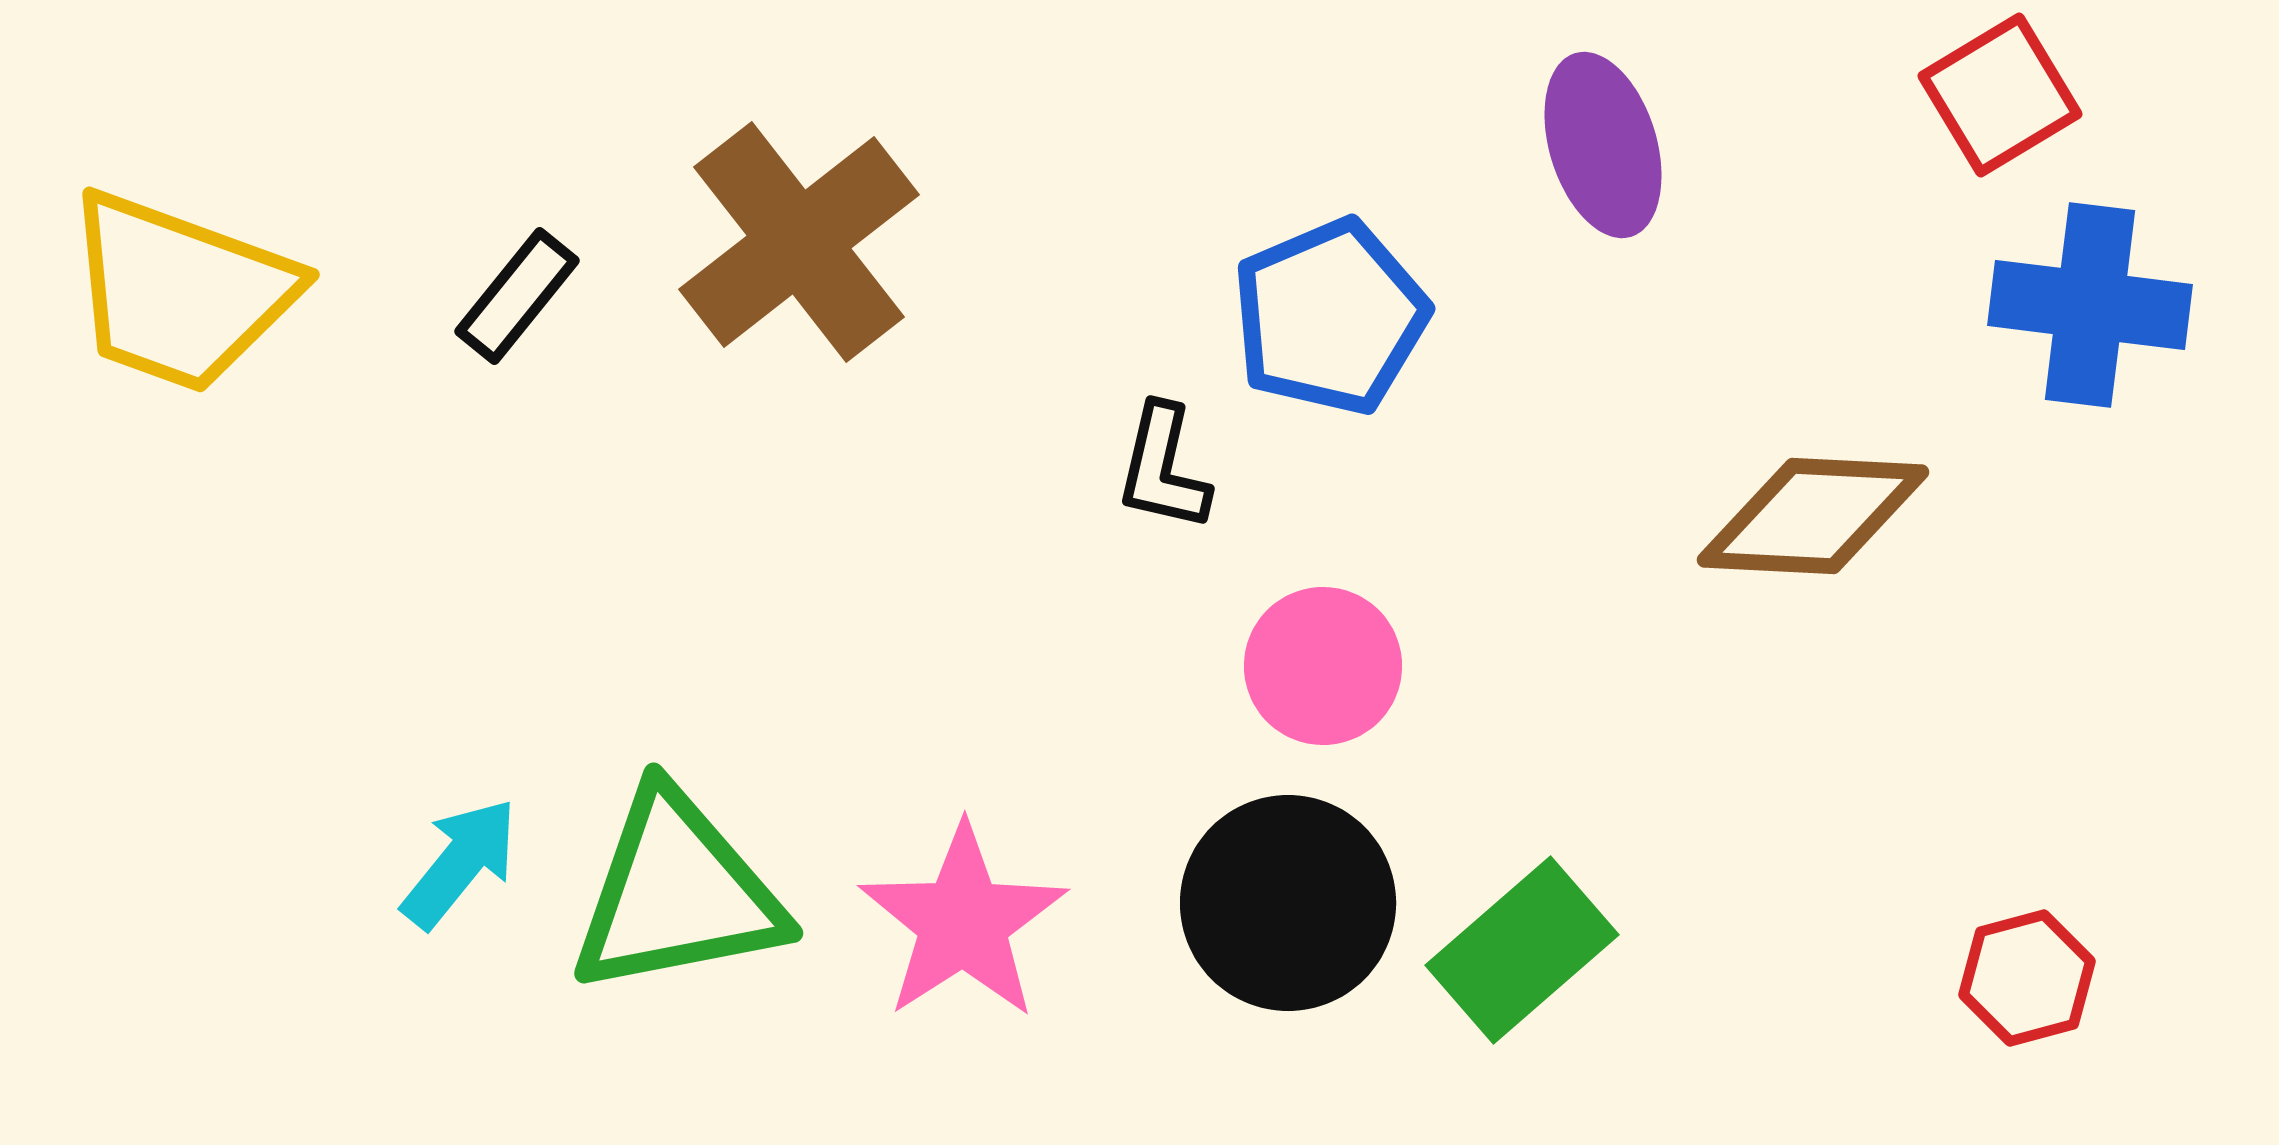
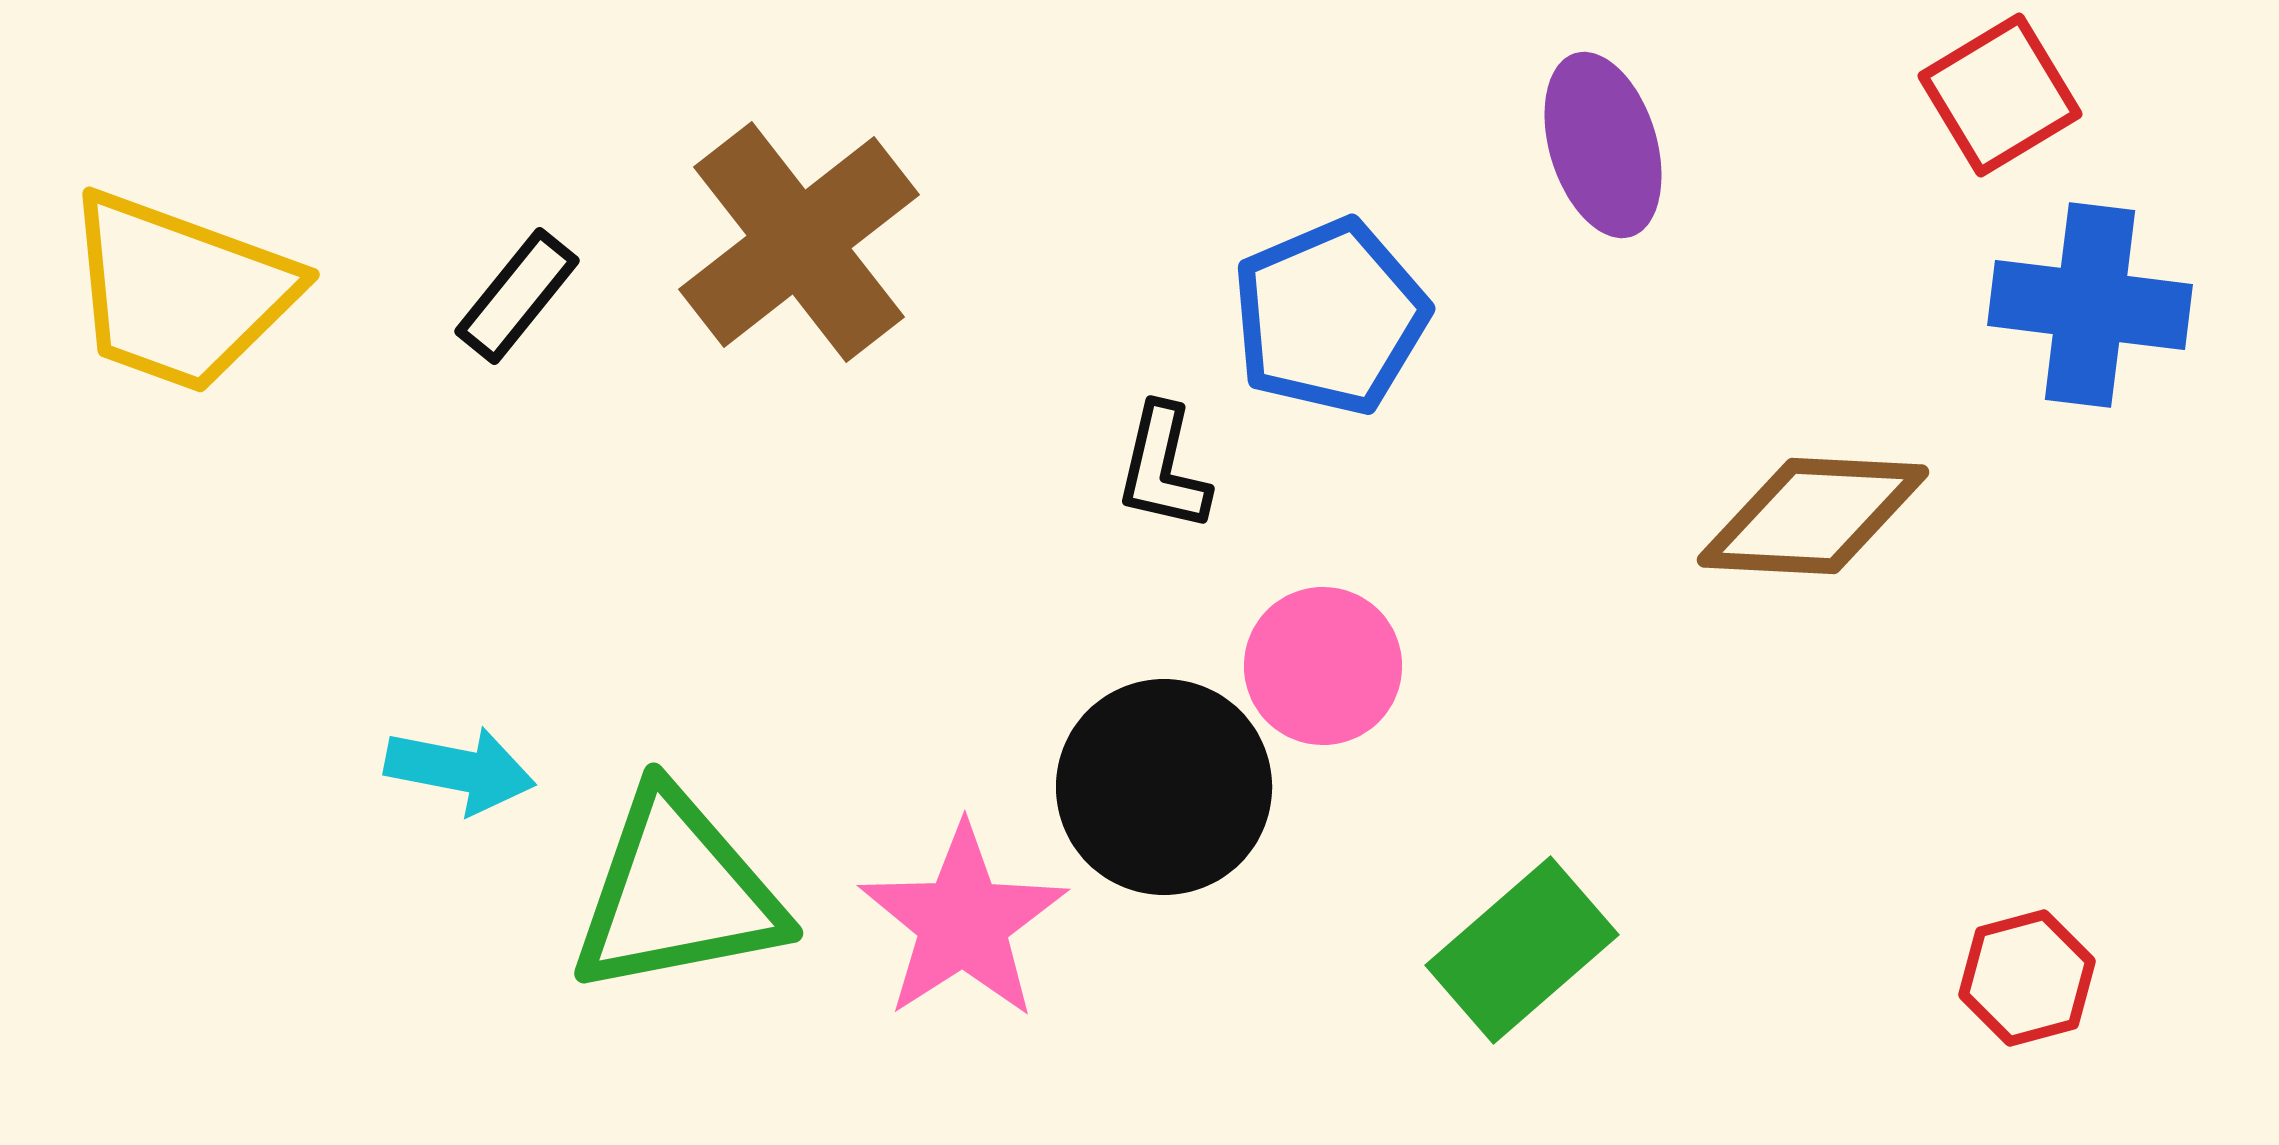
cyan arrow: moved 93 px up; rotated 62 degrees clockwise
black circle: moved 124 px left, 116 px up
